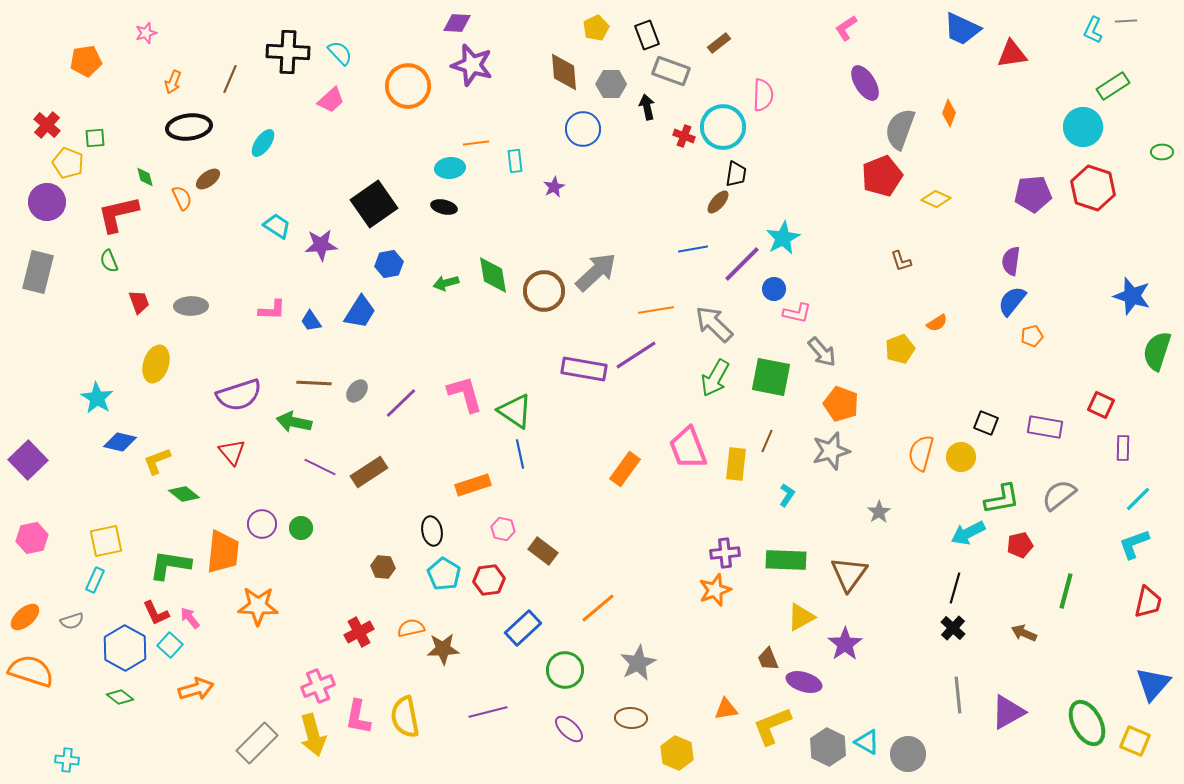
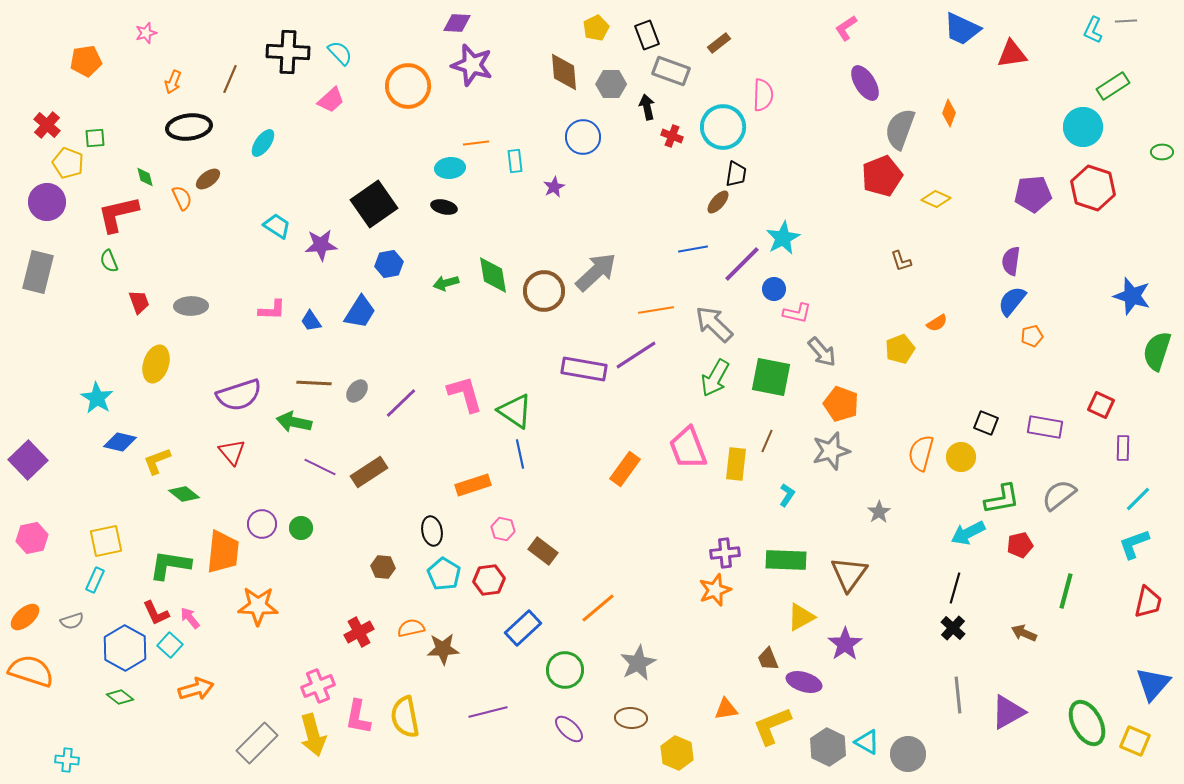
blue circle at (583, 129): moved 8 px down
red cross at (684, 136): moved 12 px left
